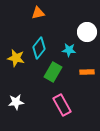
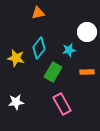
cyan star: rotated 16 degrees counterclockwise
pink rectangle: moved 1 px up
